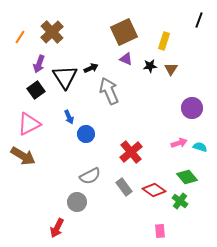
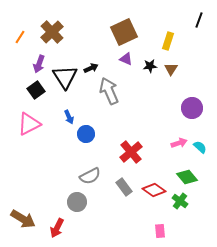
yellow rectangle: moved 4 px right
cyan semicircle: rotated 24 degrees clockwise
brown arrow: moved 63 px down
